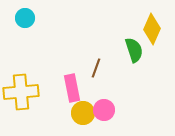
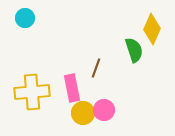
yellow cross: moved 11 px right
